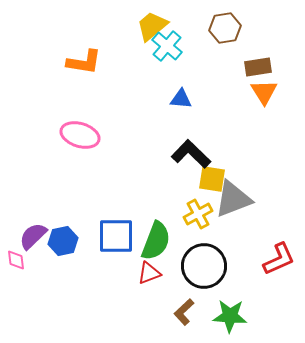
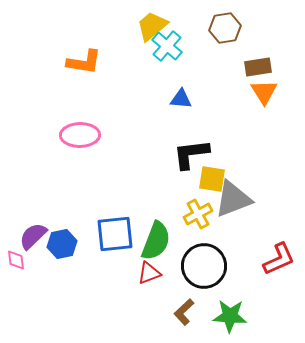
pink ellipse: rotated 18 degrees counterclockwise
black L-shape: rotated 51 degrees counterclockwise
blue square: moved 1 px left, 2 px up; rotated 6 degrees counterclockwise
blue hexagon: moved 1 px left, 3 px down
